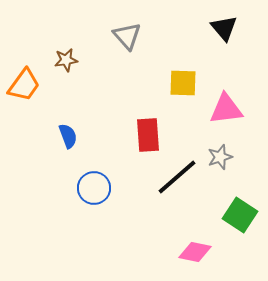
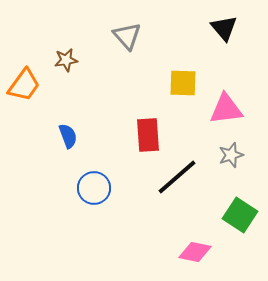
gray star: moved 11 px right, 2 px up
